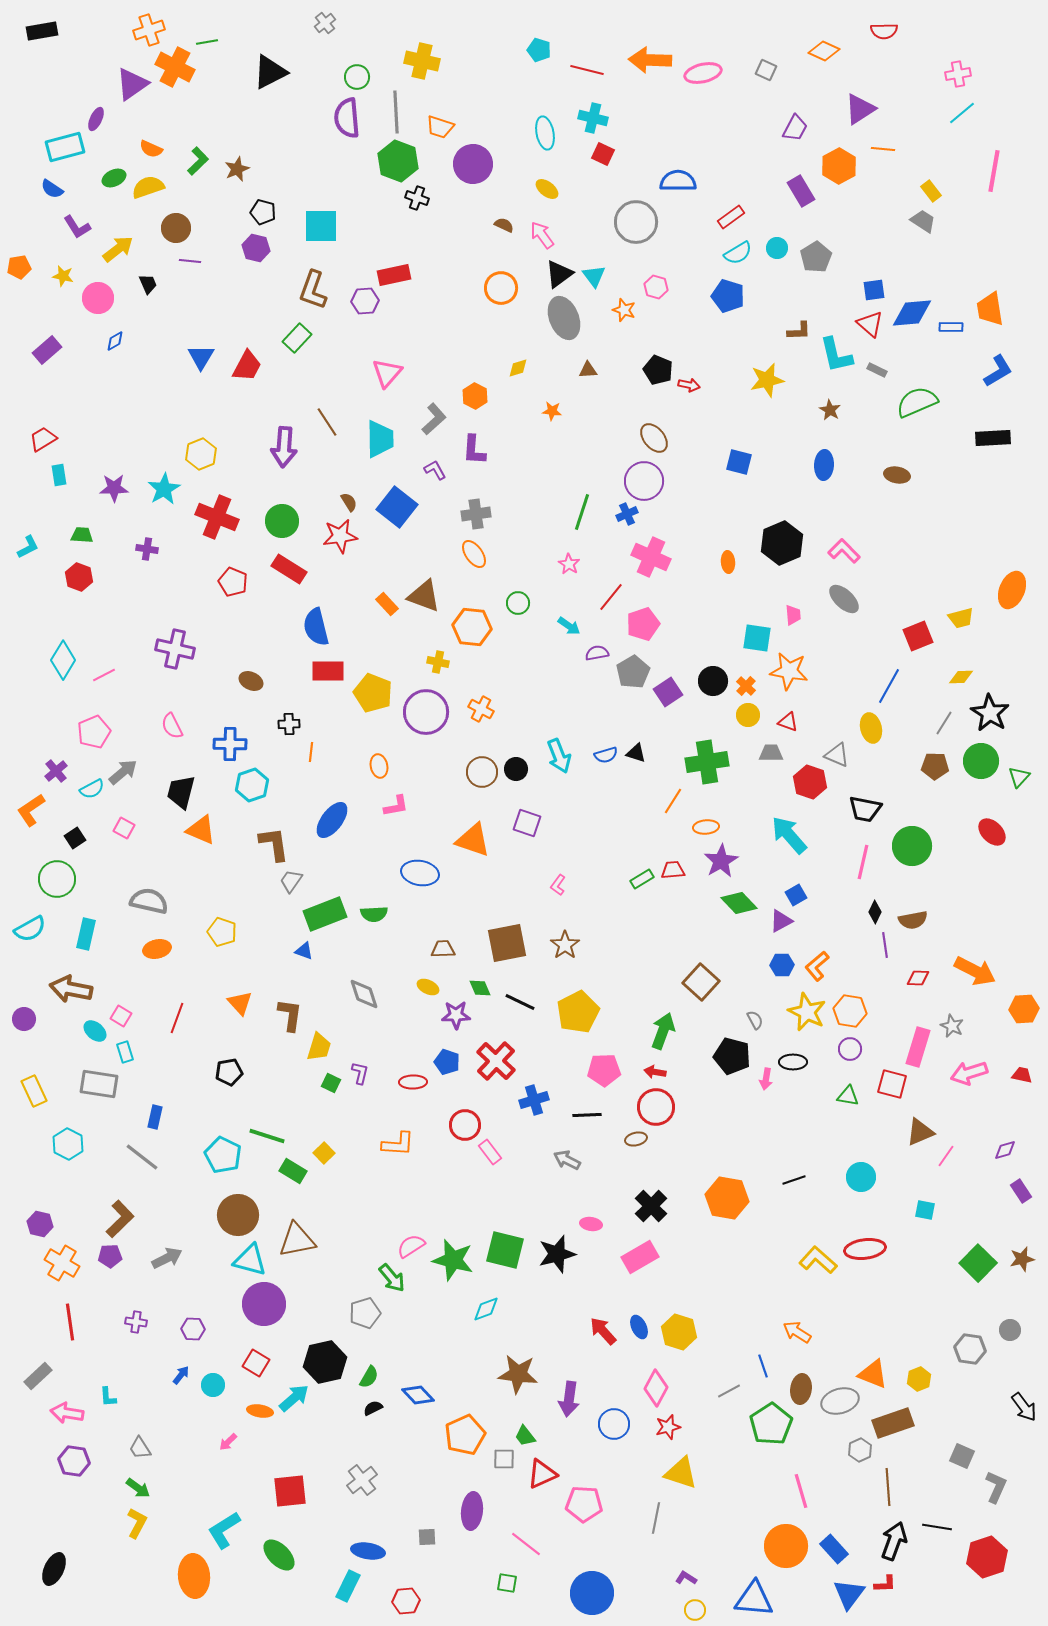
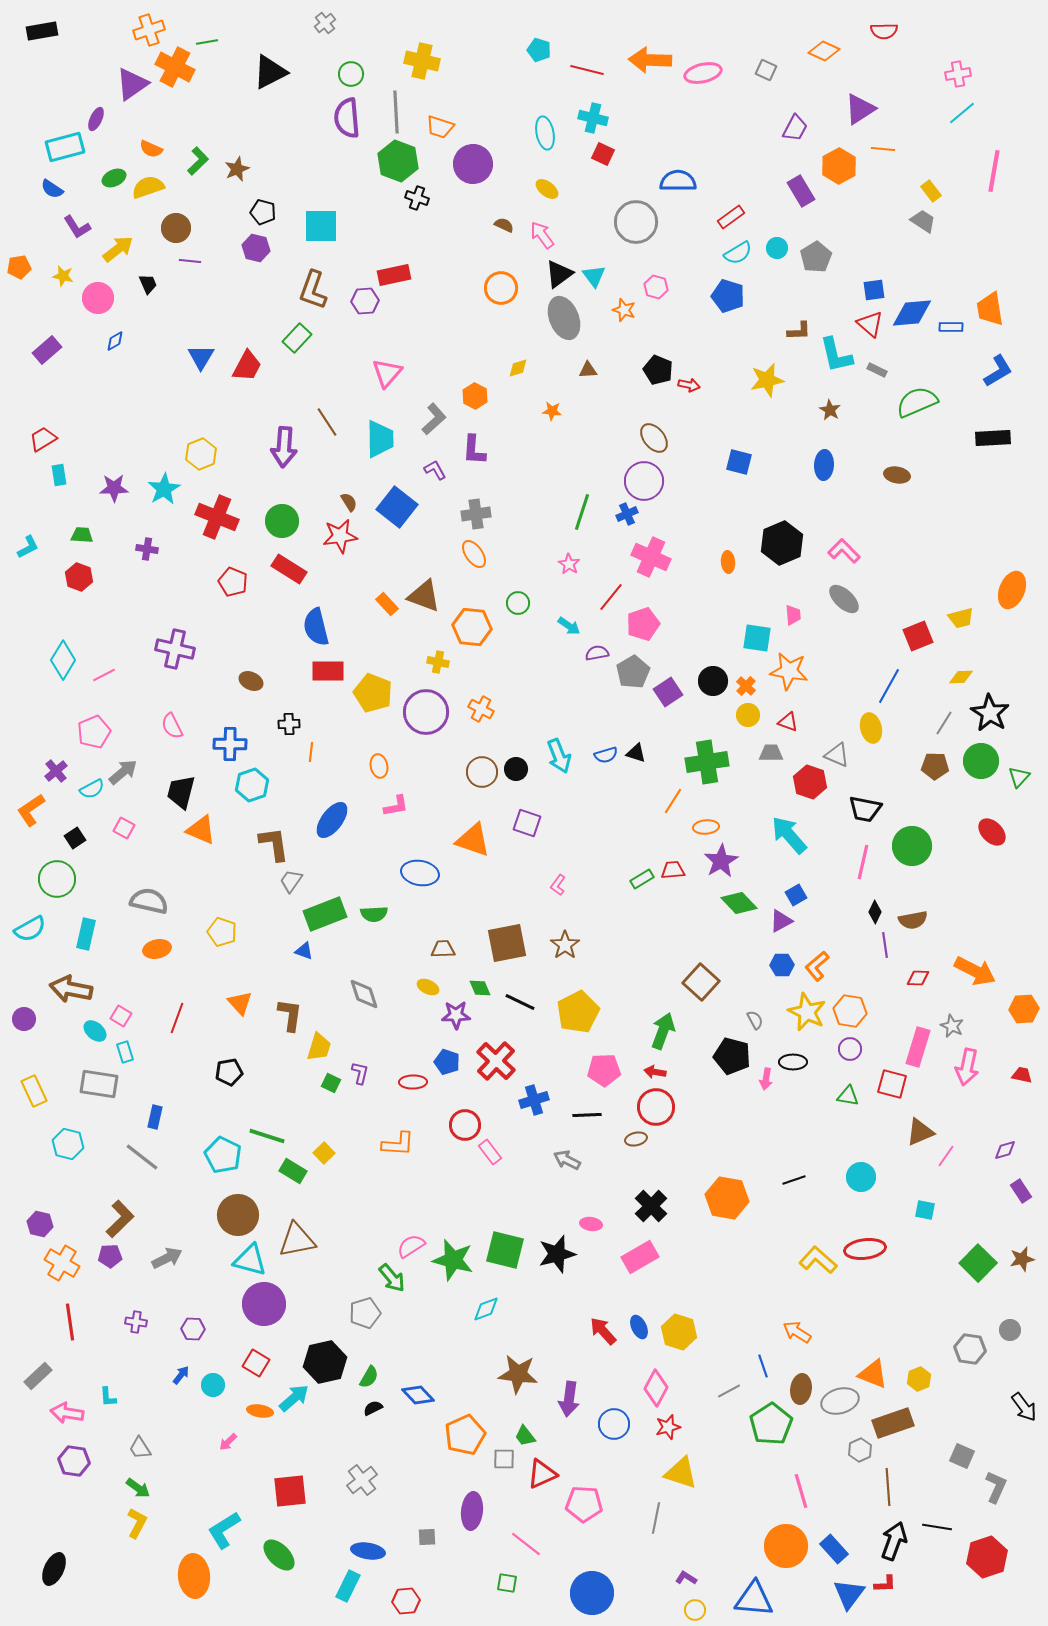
green circle at (357, 77): moved 6 px left, 3 px up
pink arrow at (969, 1073): moved 2 px left, 6 px up; rotated 60 degrees counterclockwise
cyan hexagon at (68, 1144): rotated 12 degrees counterclockwise
